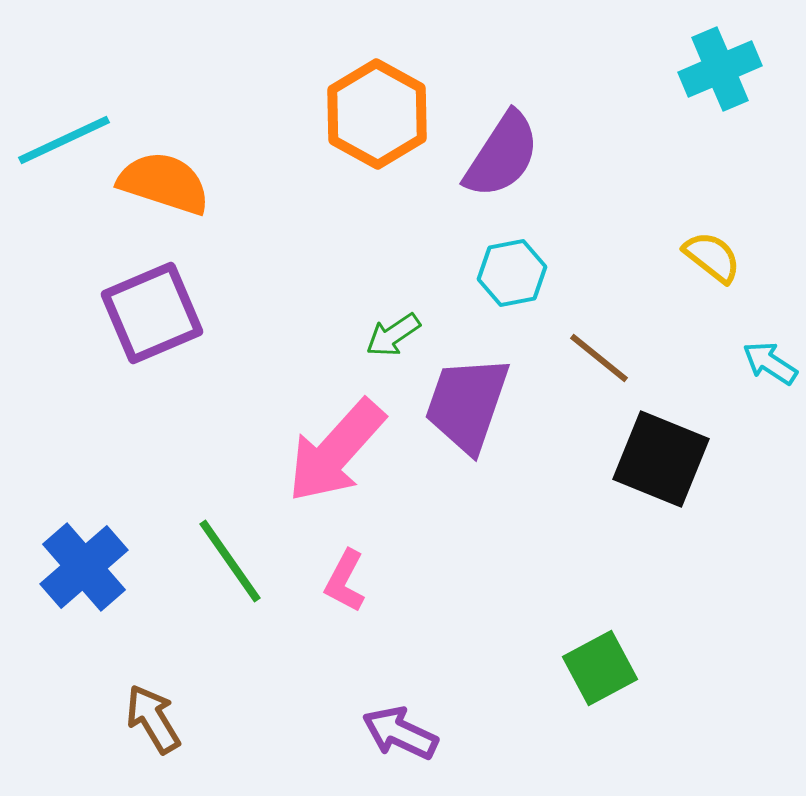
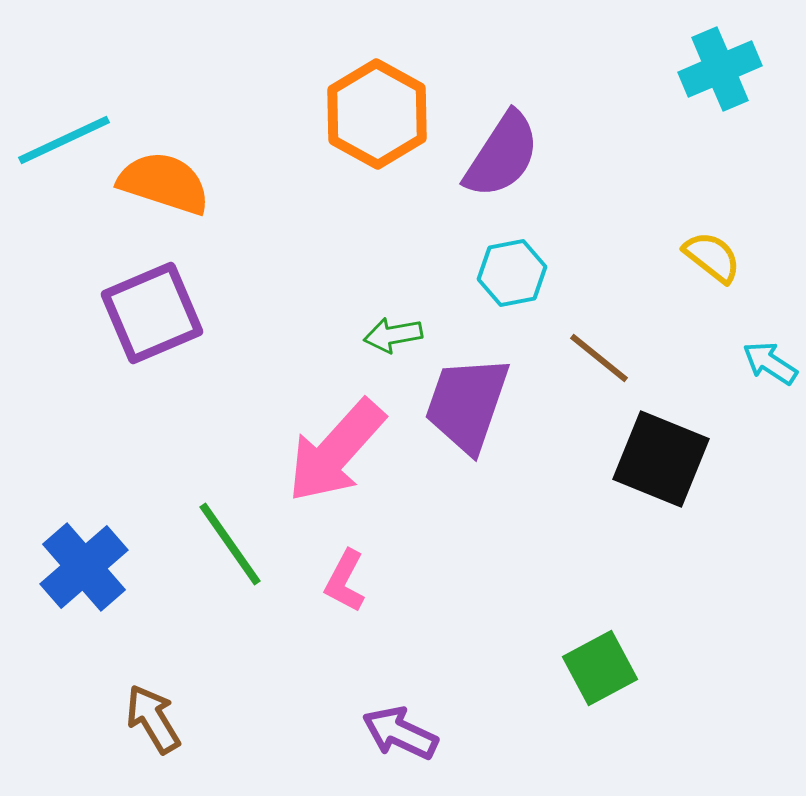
green arrow: rotated 24 degrees clockwise
green line: moved 17 px up
